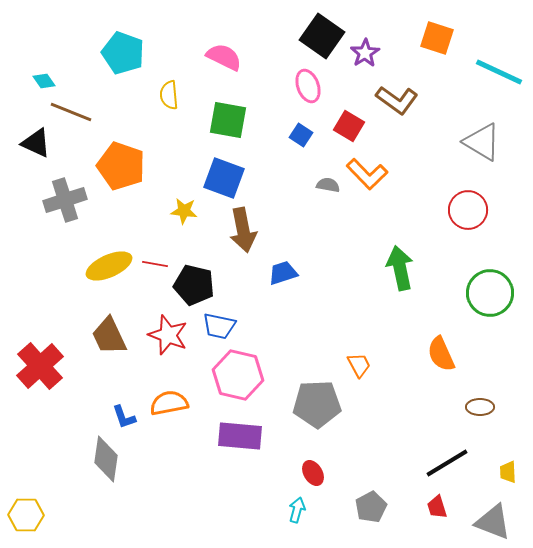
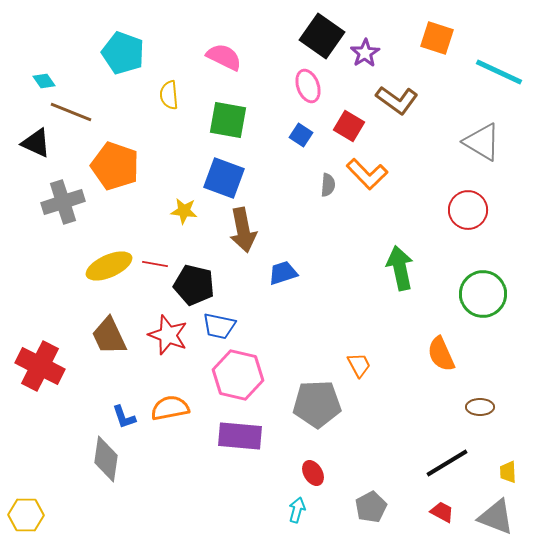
orange pentagon at (121, 166): moved 6 px left
gray semicircle at (328, 185): rotated 85 degrees clockwise
gray cross at (65, 200): moved 2 px left, 2 px down
green circle at (490, 293): moved 7 px left, 1 px down
red cross at (40, 366): rotated 21 degrees counterclockwise
orange semicircle at (169, 403): moved 1 px right, 5 px down
red trapezoid at (437, 507): moved 5 px right, 5 px down; rotated 135 degrees clockwise
gray triangle at (493, 522): moved 3 px right, 5 px up
